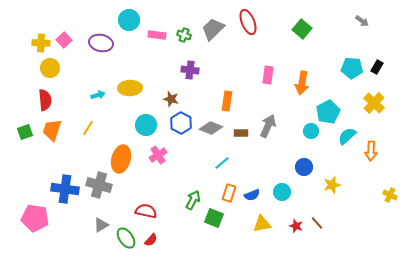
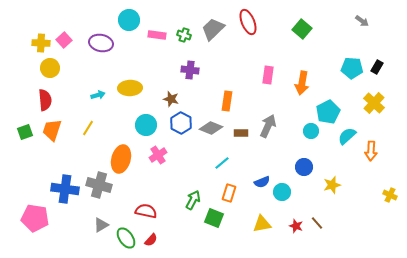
blue semicircle at (252, 195): moved 10 px right, 13 px up
